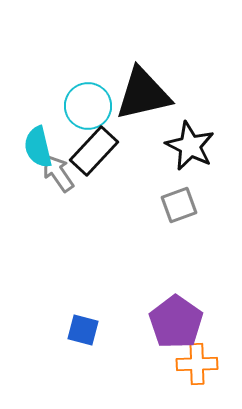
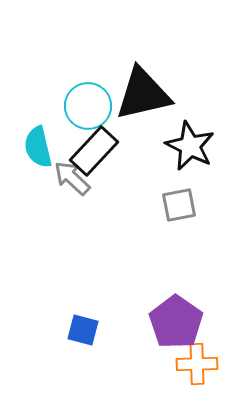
gray arrow: moved 14 px right, 5 px down; rotated 12 degrees counterclockwise
gray square: rotated 9 degrees clockwise
